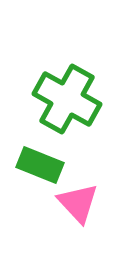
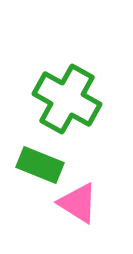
pink triangle: rotated 15 degrees counterclockwise
